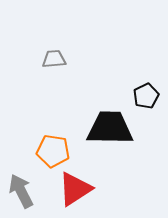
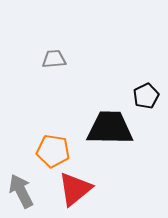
red triangle: rotated 6 degrees counterclockwise
